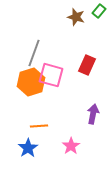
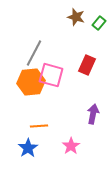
green rectangle: moved 12 px down
gray line: rotated 8 degrees clockwise
orange hexagon: rotated 12 degrees clockwise
